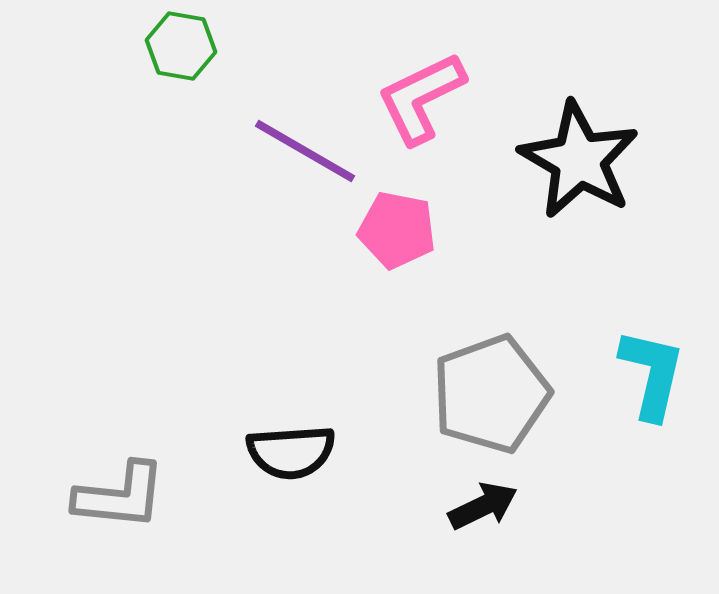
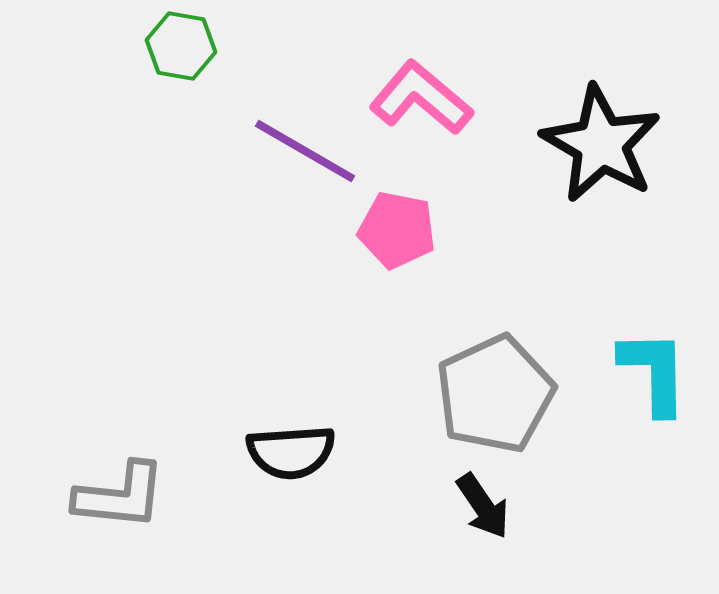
pink L-shape: rotated 66 degrees clockwise
black star: moved 22 px right, 16 px up
cyan L-shape: moved 2 px right, 2 px up; rotated 14 degrees counterclockwise
gray pentagon: moved 4 px right; rotated 5 degrees counterclockwise
black arrow: rotated 82 degrees clockwise
